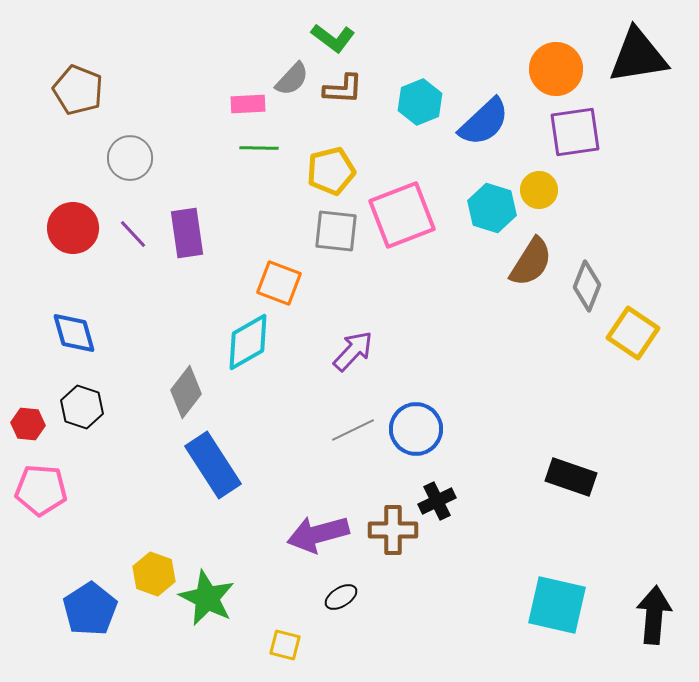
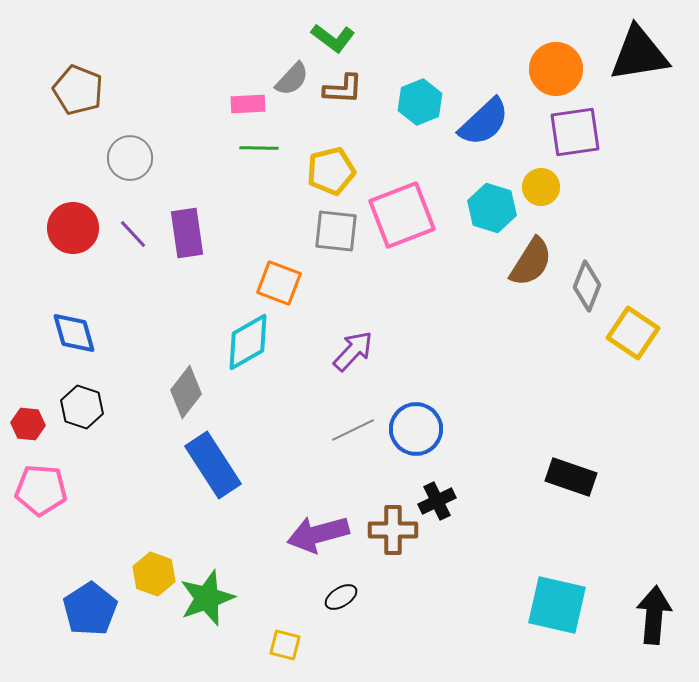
black triangle at (638, 56): moved 1 px right, 2 px up
yellow circle at (539, 190): moved 2 px right, 3 px up
green star at (207, 598): rotated 26 degrees clockwise
